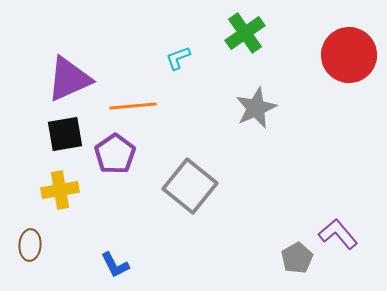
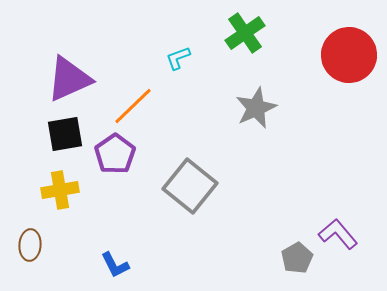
orange line: rotated 39 degrees counterclockwise
